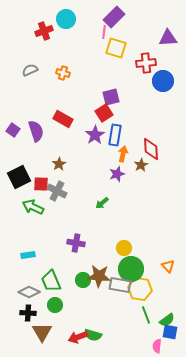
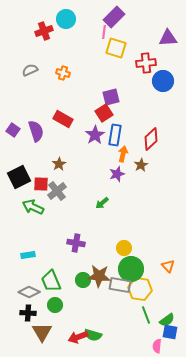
red diamond at (151, 149): moved 10 px up; rotated 50 degrees clockwise
gray cross at (57, 191): rotated 24 degrees clockwise
